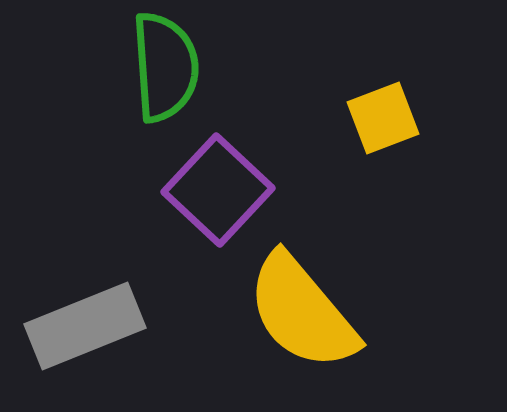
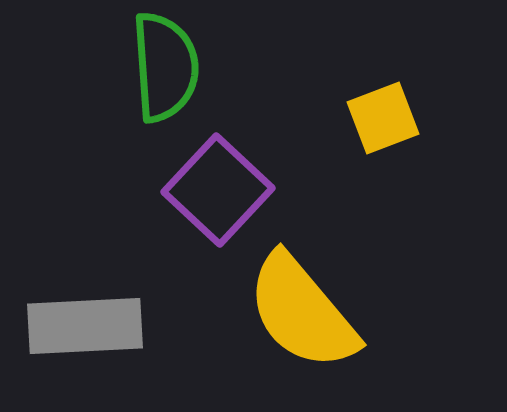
gray rectangle: rotated 19 degrees clockwise
